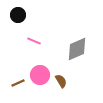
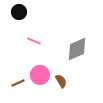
black circle: moved 1 px right, 3 px up
